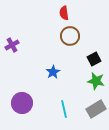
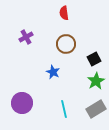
brown circle: moved 4 px left, 8 px down
purple cross: moved 14 px right, 8 px up
blue star: rotated 16 degrees counterclockwise
green star: rotated 30 degrees clockwise
